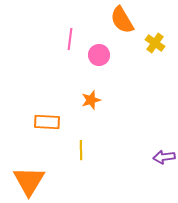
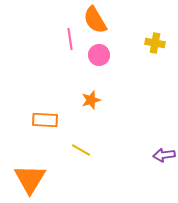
orange semicircle: moved 27 px left
pink line: rotated 15 degrees counterclockwise
yellow cross: rotated 24 degrees counterclockwise
orange rectangle: moved 2 px left, 2 px up
yellow line: rotated 60 degrees counterclockwise
purple arrow: moved 2 px up
orange triangle: moved 1 px right, 2 px up
